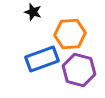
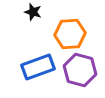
blue rectangle: moved 4 px left, 8 px down
purple hexagon: moved 1 px right
